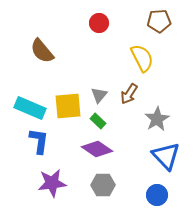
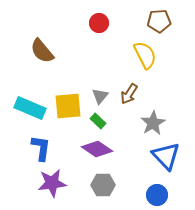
yellow semicircle: moved 3 px right, 3 px up
gray triangle: moved 1 px right, 1 px down
gray star: moved 4 px left, 4 px down
blue L-shape: moved 2 px right, 7 px down
